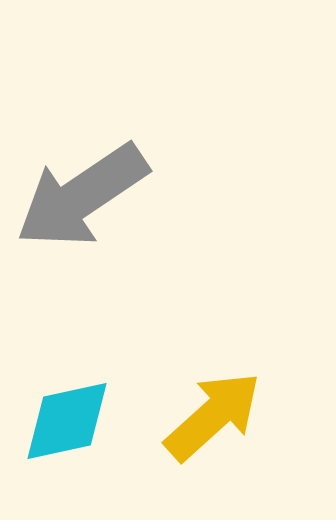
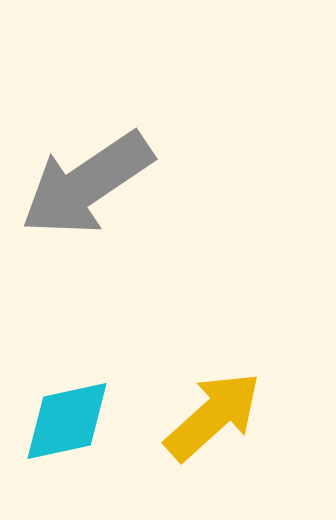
gray arrow: moved 5 px right, 12 px up
